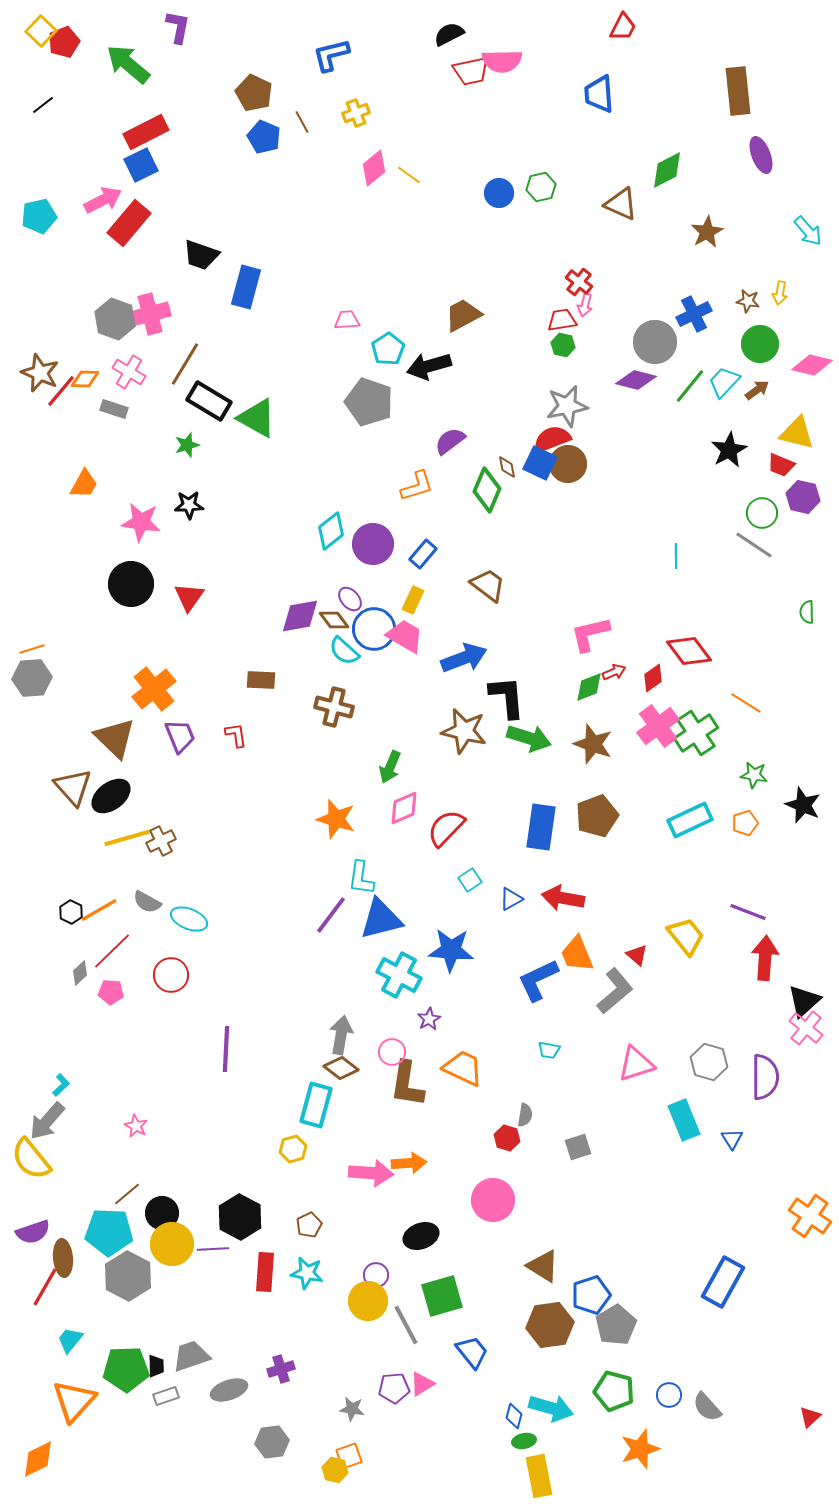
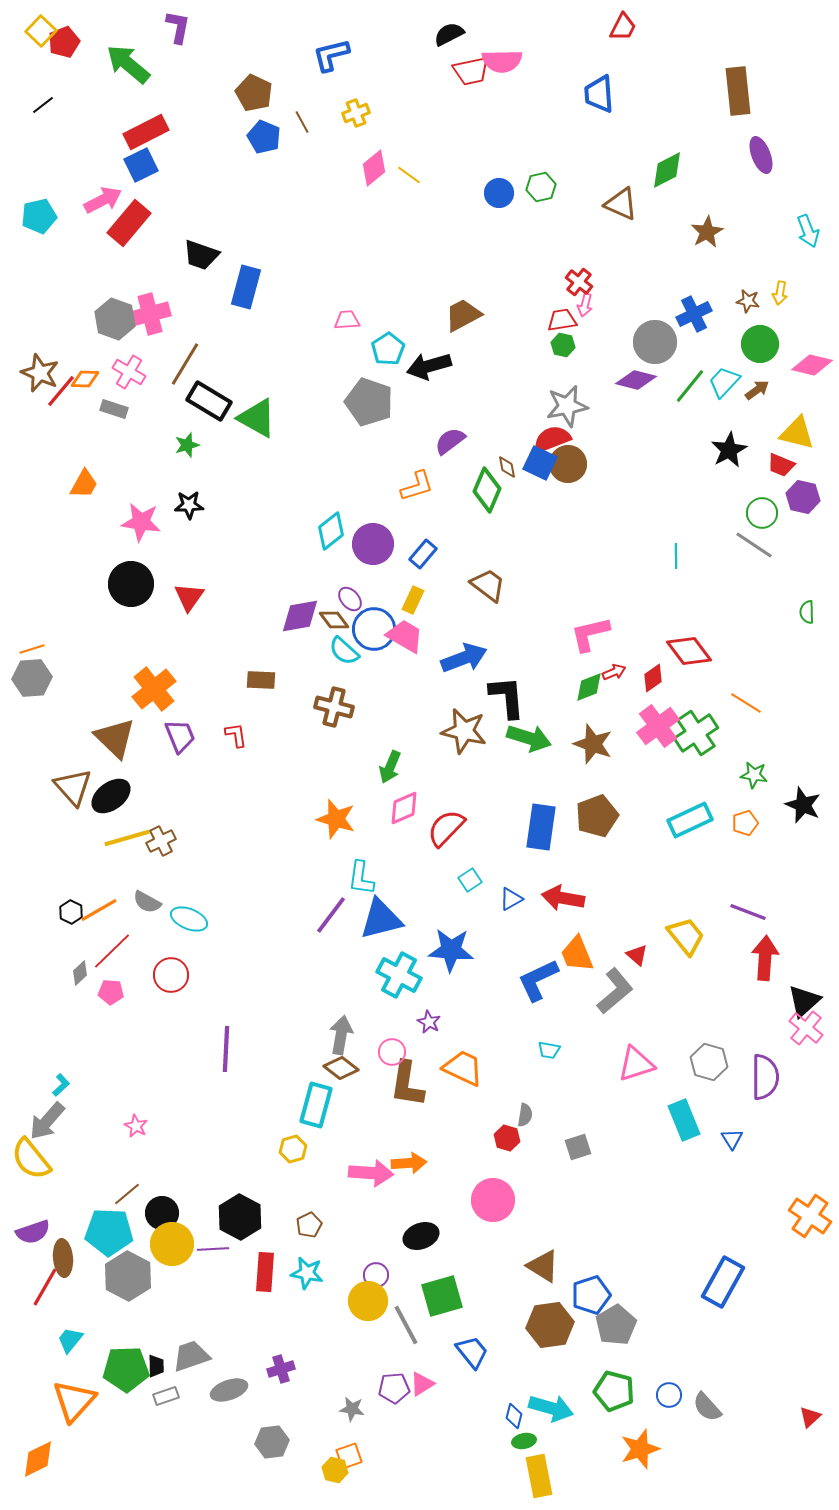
cyan arrow at (808, 231): rotated 20 degrees clockwise
purple star at (429, 1019): moved 3 px down; rotated 15 degrees counterclockwise
